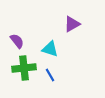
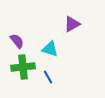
green cross: moved 1 px left, 1 px up
blue line: moved 2 px left, 2 px down
